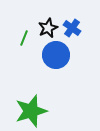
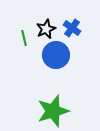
black star: moved 2 px left, 1 px down
green line: rotated 35 degrees counterclockwise
green star: moved 22 px right
